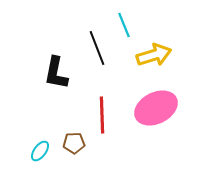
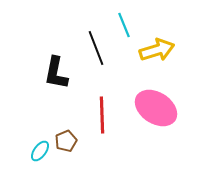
black line: moved 1 px left
yellow arrow: moved 3 px right, 5 px up
pink ellipse: rotated 60 degrees clockwise
brown pentagon: moved 8 px left, 2 px up; rotated 20 degrees counterclockwise
